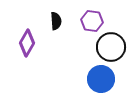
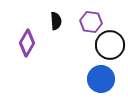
purple hexagon: moved 1 px left, 1 px down
black circle: moved 1 px left, 2 px up
